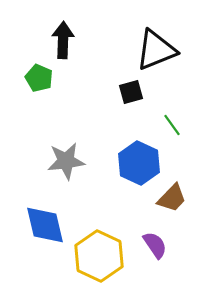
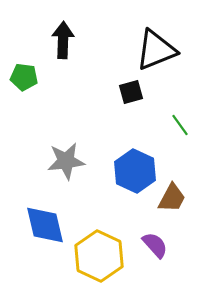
green pentagon: moved 15 px left, 1 px up; rotated 16 degrees counterclockwise
green line: moved 8 px right
blue hexagon: moved 4 px left, 8 px down
brown trapezoid: rotated 16 degrees counterclockwise
purple semicircle: rotated 8 degrees counterclockwise
